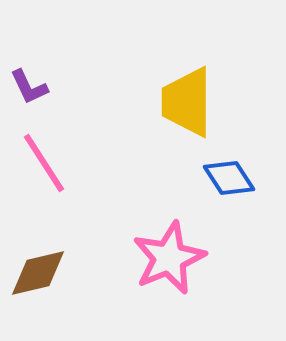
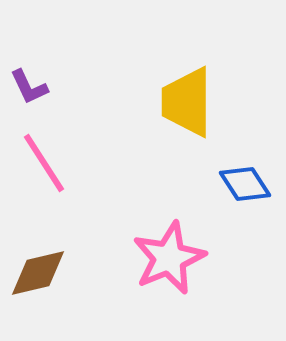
blue diamond: moved 16 px right, 6 px down
